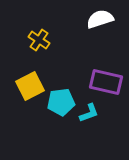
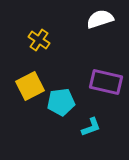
cyan L-shape: moved 2 px right, 14 px down
